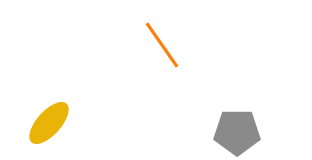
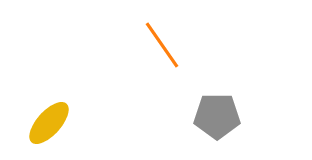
gray pentagon: moved 20 px left, 16 px up
